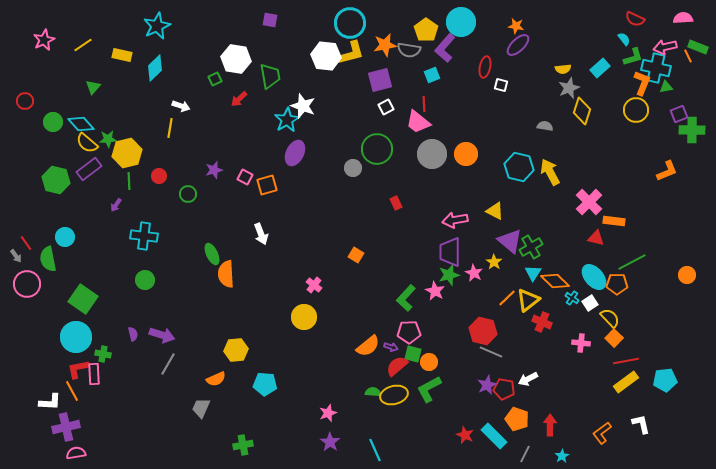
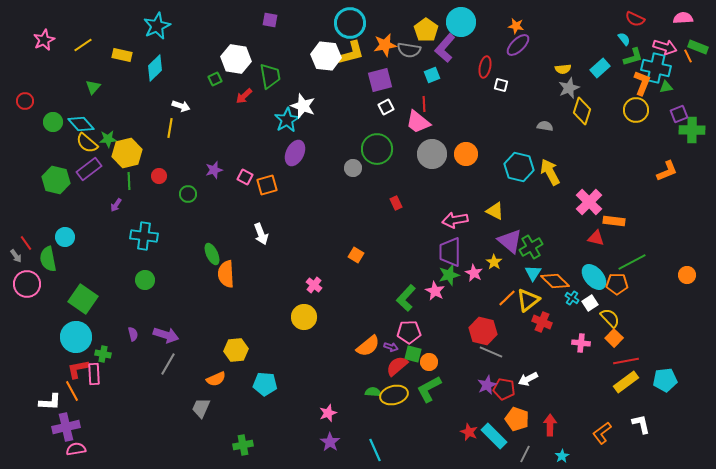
pink arrow at (665, 47): rotated 150 degrees counterclockwise
red arrow at (239, 99): moved 5 px right, 3 px up
purple arrow at (162, 335): moved 4 px right
red star at (465, 435): moved 4 px right, 3 px up
pink semicircle at (76, 453): moved 4 px up
